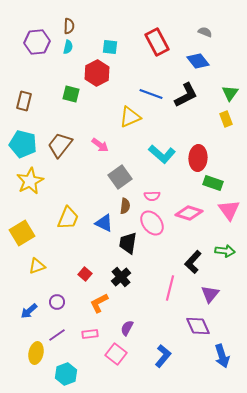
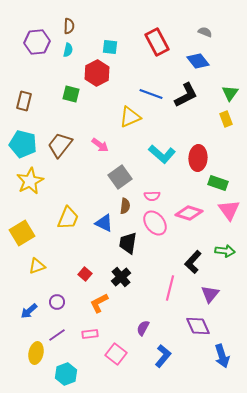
cyan semicircle at (68, 47): moved 3 px down
green rectangle at (213, 183): moved 5 px right
pink ellipse at (152, 223): moved 3 px right
purple semicircle at (127, 328): moved 16 px right
